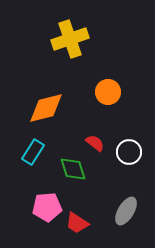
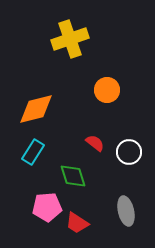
orange circle: moved 1 px left, 2 px up
orange diamond: moved 10 px left, 1 px down
green diamond: moved 7 px down
gray ellipse: rotated 44 degrees counterclockwise
